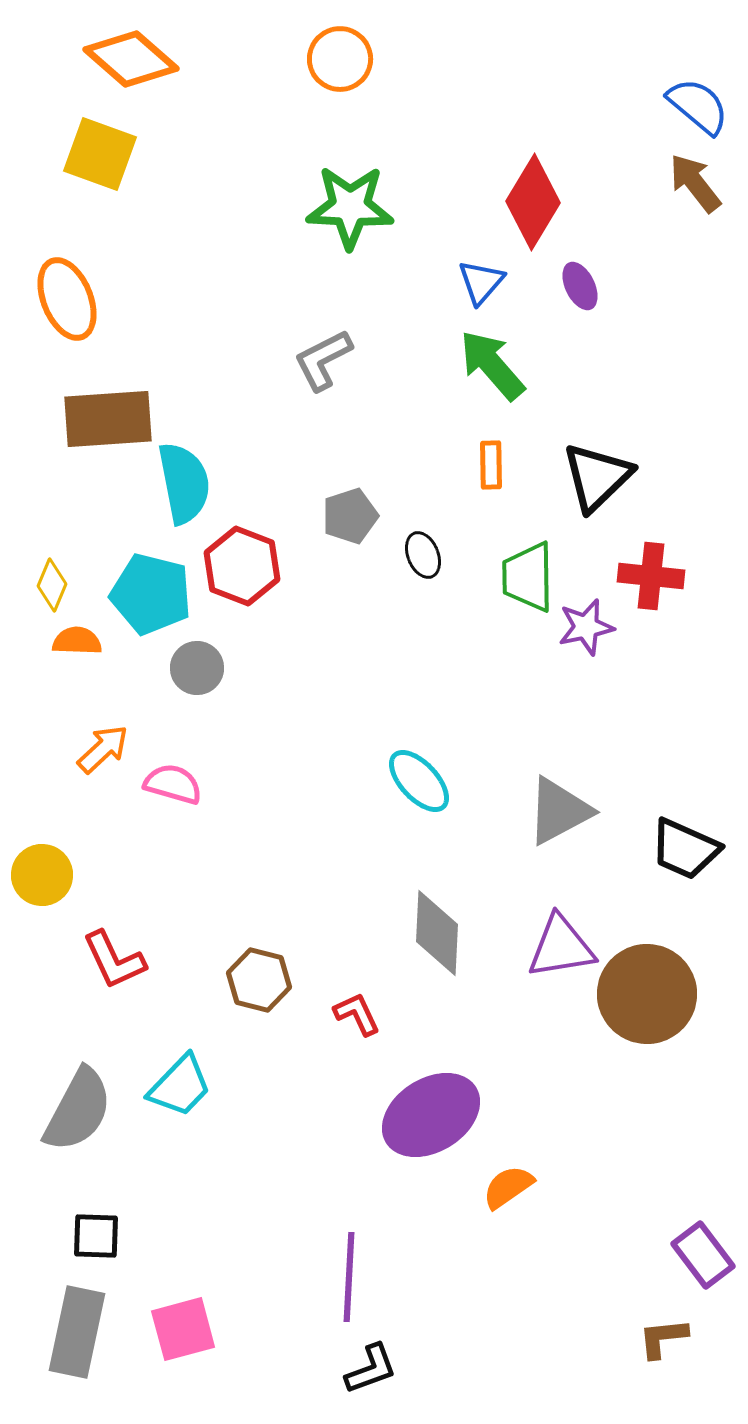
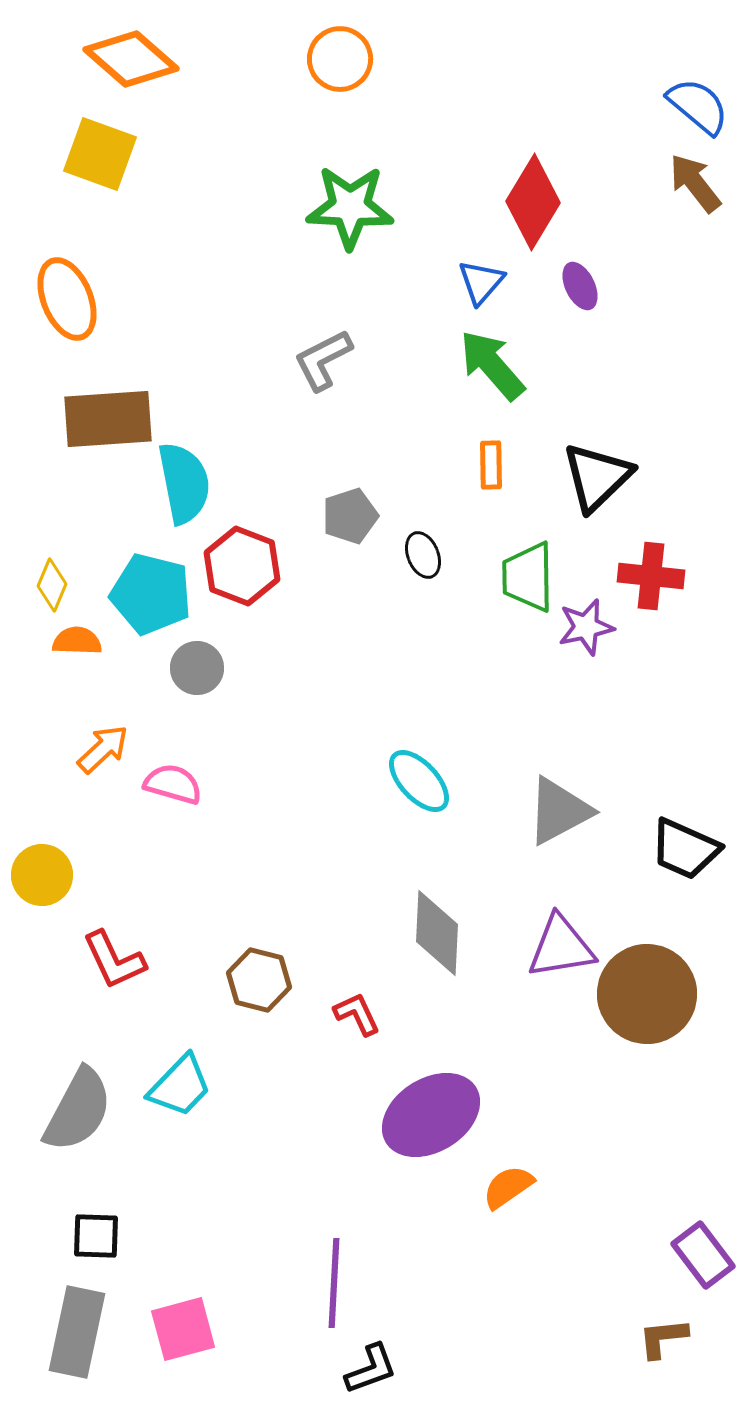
purple line at (349, 1277): moved 15 px left, 6 px down
